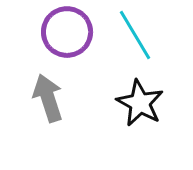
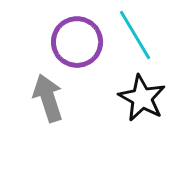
purple circle: moved 10 px right, 10 px down
black star: moved 2 px right, 5 px up
